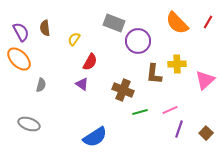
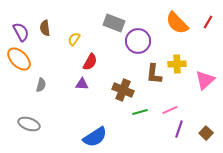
purple triangle: rotated 32 degrees counterclockwise
